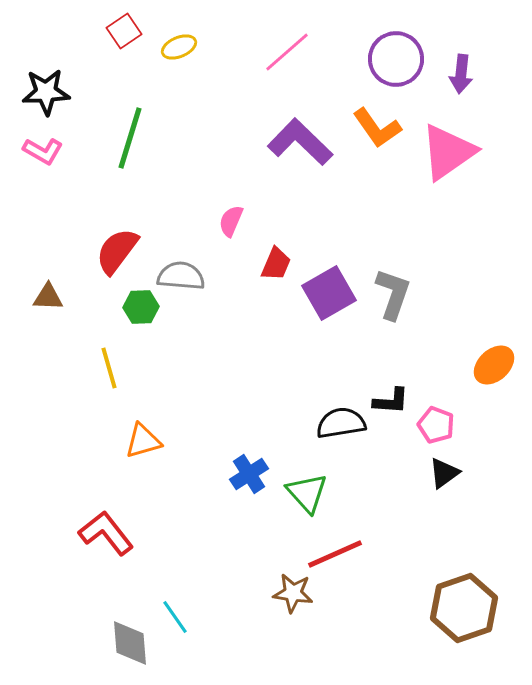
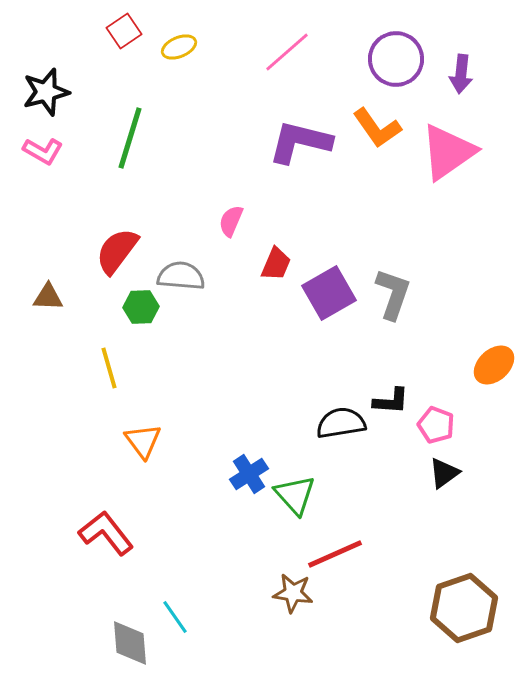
black star: rotated 12 degrees counterclockwise
purple L-shape: rotated 30 degrees counterclockwise
orange triangle: rotated 51 degrees counterclockwise
green triangle: moved 12 px left, 2 px down
